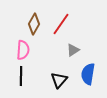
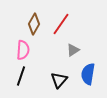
black line: rotated 18 degrees clockwise
